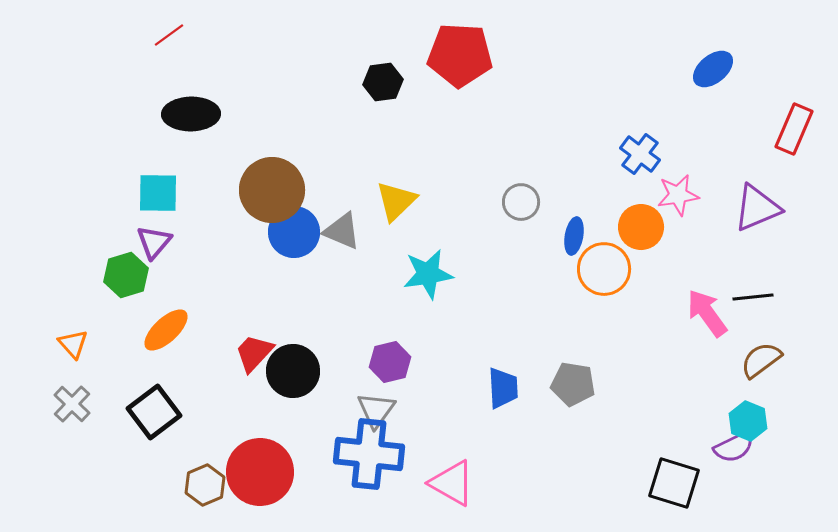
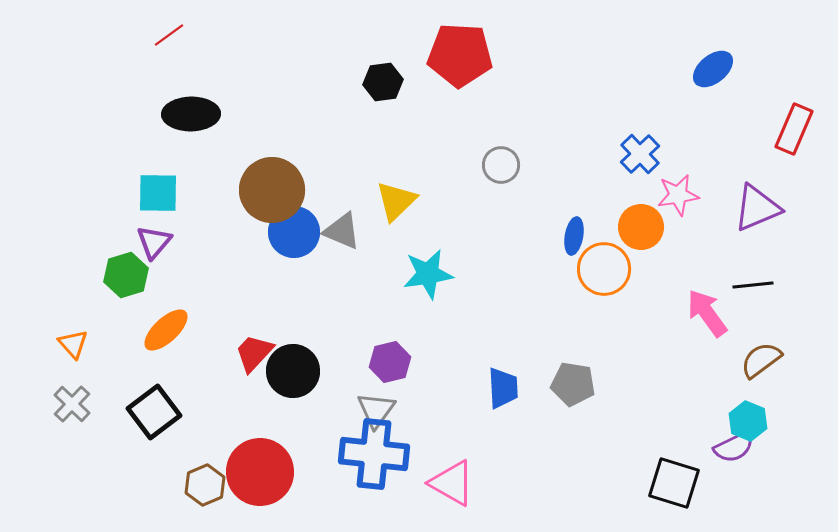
blue cross at (640, 154): rotated 9 degrees clockwise
gray circle at (521, 202): moved 20 px left, 37 px up
black line at (753, 297): moved 12 px up
blue cross at (369, 454): moved 5 px right
